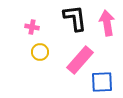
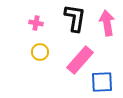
black L-shape: rotated 16 degrees clockwise
pink cross: moved 4 px right, 4 px up
